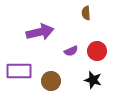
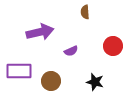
brown semicircle: moved 1 px left, 1 px up
red circle: moved 16 px right, 5 px up
black star: moved 2 px right, 2 px down
